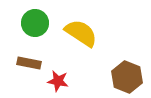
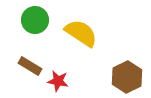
green circle: moved 3 px up
brown rectangle: moved 1 px right, 3 px down; rotated 20 degrees clockwise
brown hexagon: rotated 12 degrees clockwise
